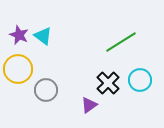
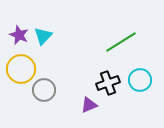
cyan triangle: rotated 36 degrees clockwise
yellow circle: moved 3 px right
black cross: rotated 25 degrees clockwise
gray circle: moved 2 px left
purple triangle: rotated 12 degrees clockwise
